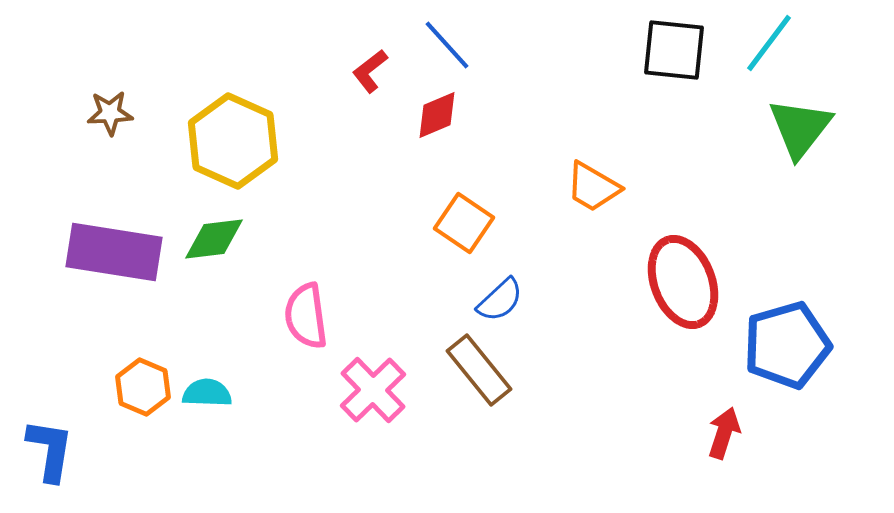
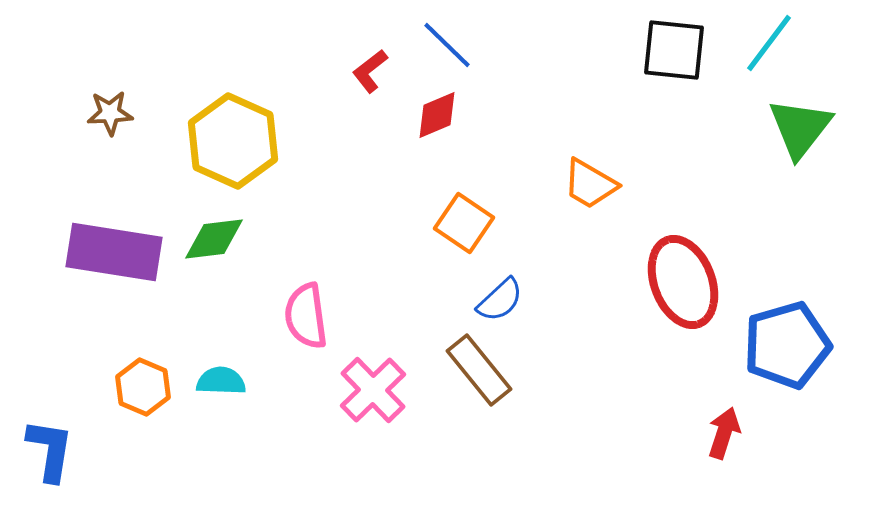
blue line: rotated 4 degrees counterclockwise
orange trapezoid: moved 3 px left, 3 px up
cyan semicircle: moved 14 px right, 12 px up
